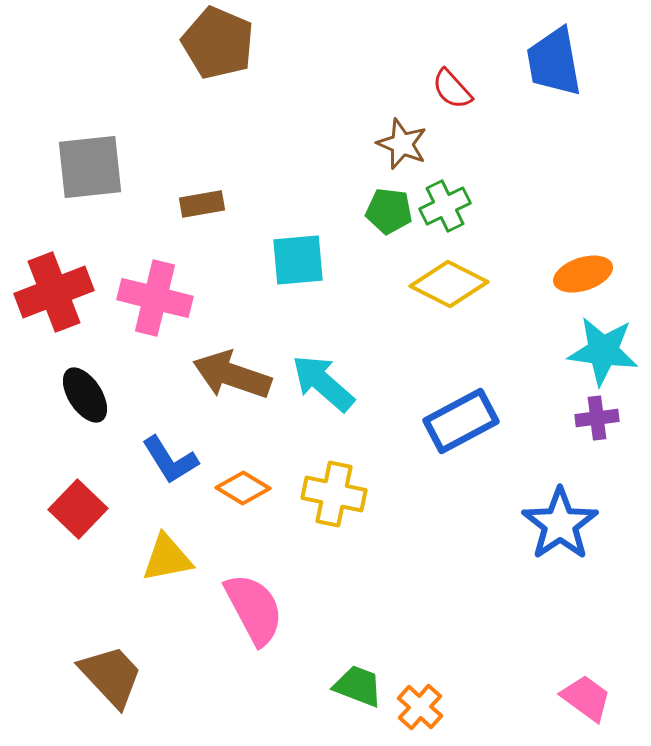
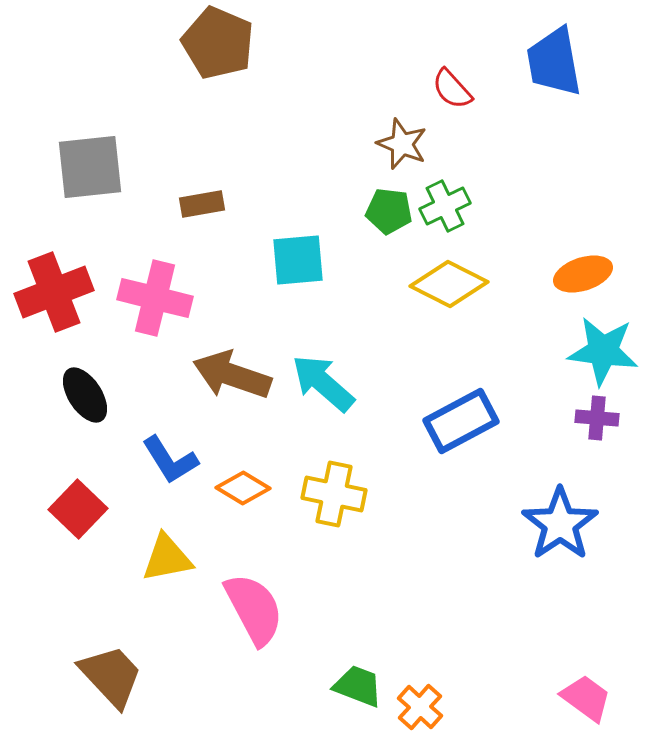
purple cross: rotated 12 degrees clockwise
